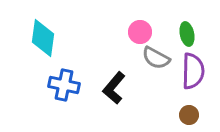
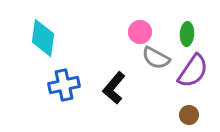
green ellipse: rotated 15 degrees clockwise
purple semicircle: rotated 33 degrees clockwise
blue cross: rotated 24 degrees counterclockwise
